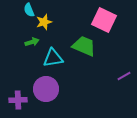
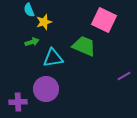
purple cross: moved 2 px down
